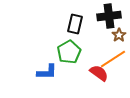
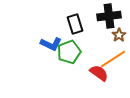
black rectangle: rotated 30 degrees counterclockwise
green pentagon: rotated 10 degrees clockwise
blue L-shape: moved 4 px right, 28 px up; rotated 25 degrees clockwise
